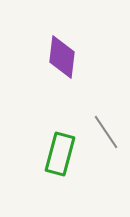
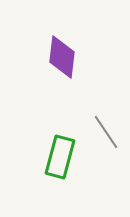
green rectangle: moved 3 px down
